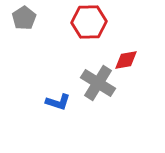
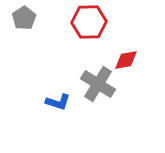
gray cross: moved 1 px down
